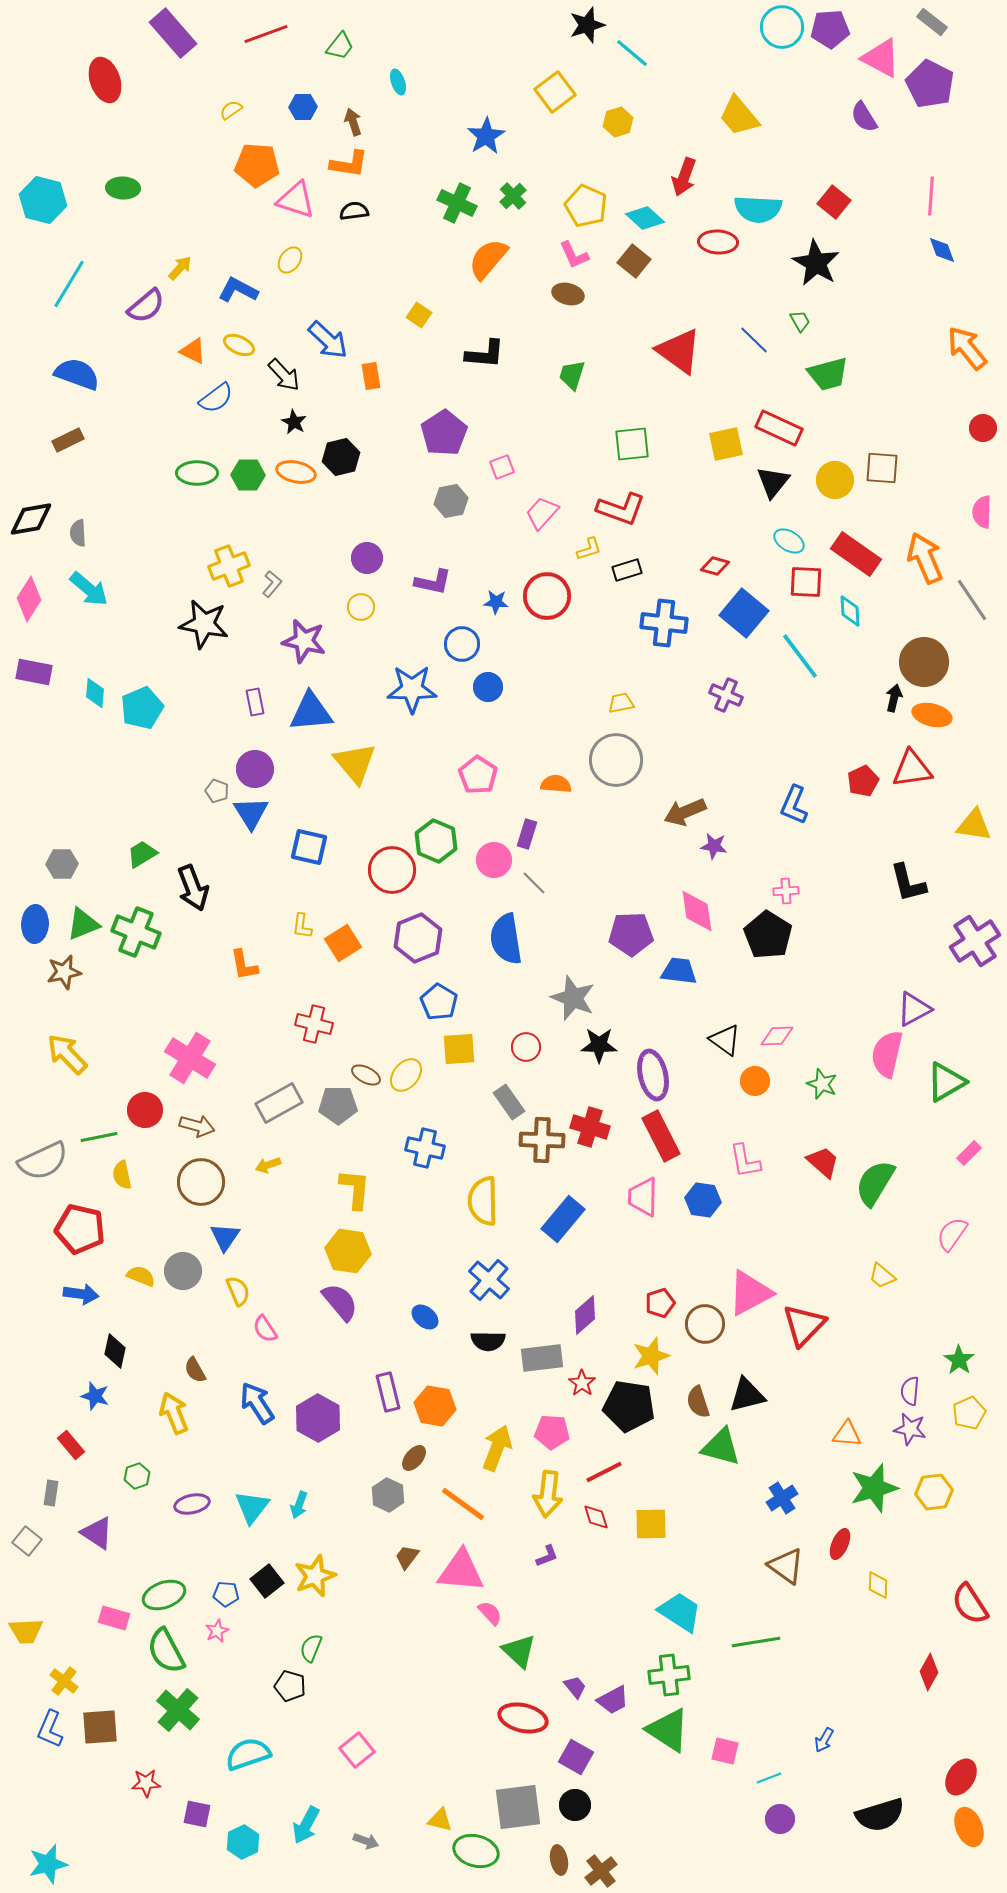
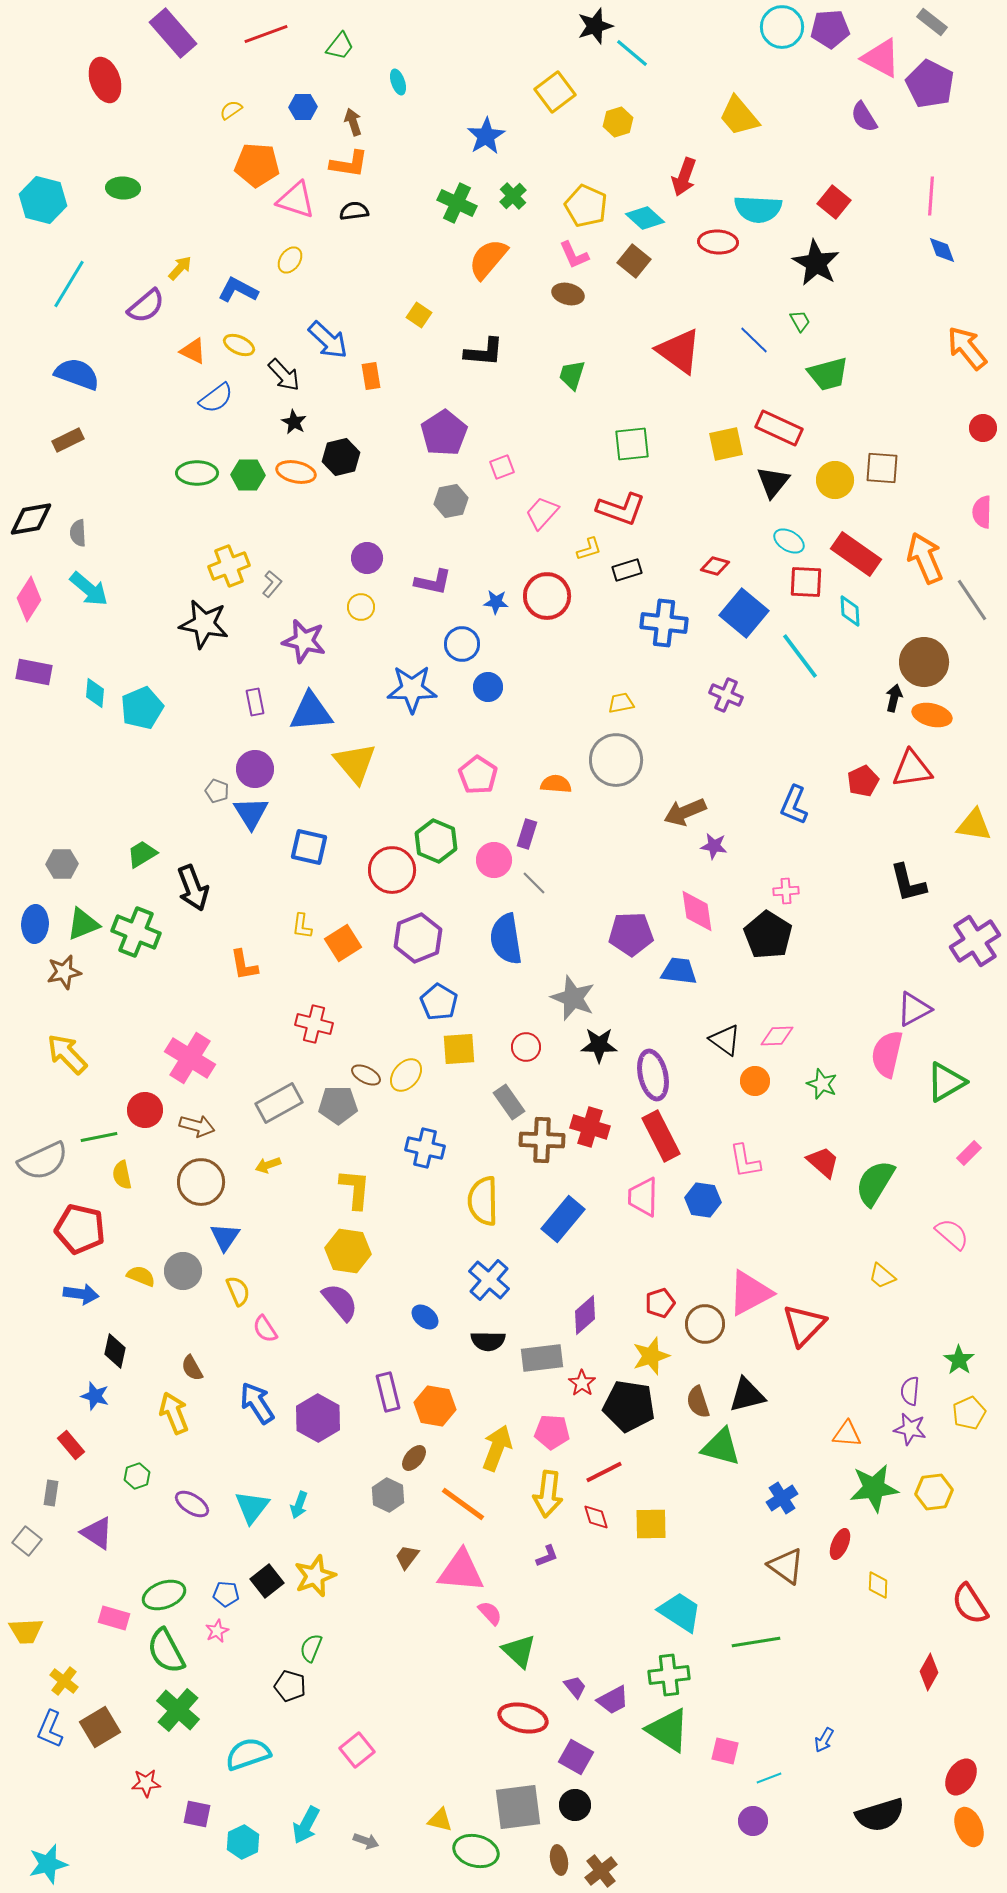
black star at (587, 25): moved 8 px right, 1 px down
black L-shape at (485, 354): moved 1 px left, 2 px up
pink semicircle at (952, 1234): rotated 96 degrees clockwise
brown semicircle at (195, 1370): moved 3 px left, 2 px up
green star at (874, 1488): rotated 9 degrees clockwise
purple ellipse at (192, 1504): rotated 44 degrees clockwise
brown square at (100, 1727): rotated 27 degrees counterclockwise
purple circle at (780, 1819): moved 27 px left, 2 px down
